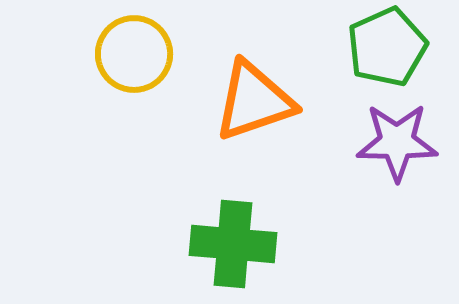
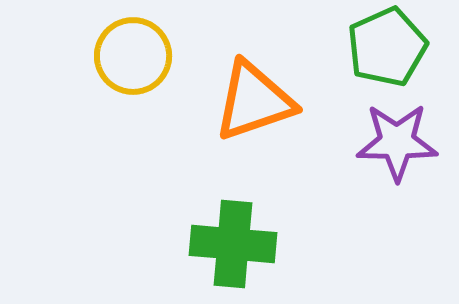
yellow circle: moved 1 px left, 2 px down
